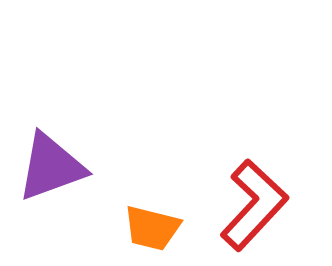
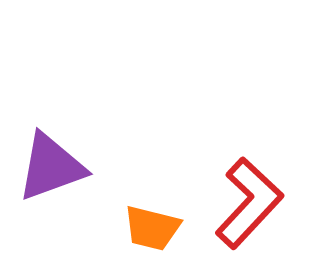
red L-shape: moved 5 px left, 2 px up
